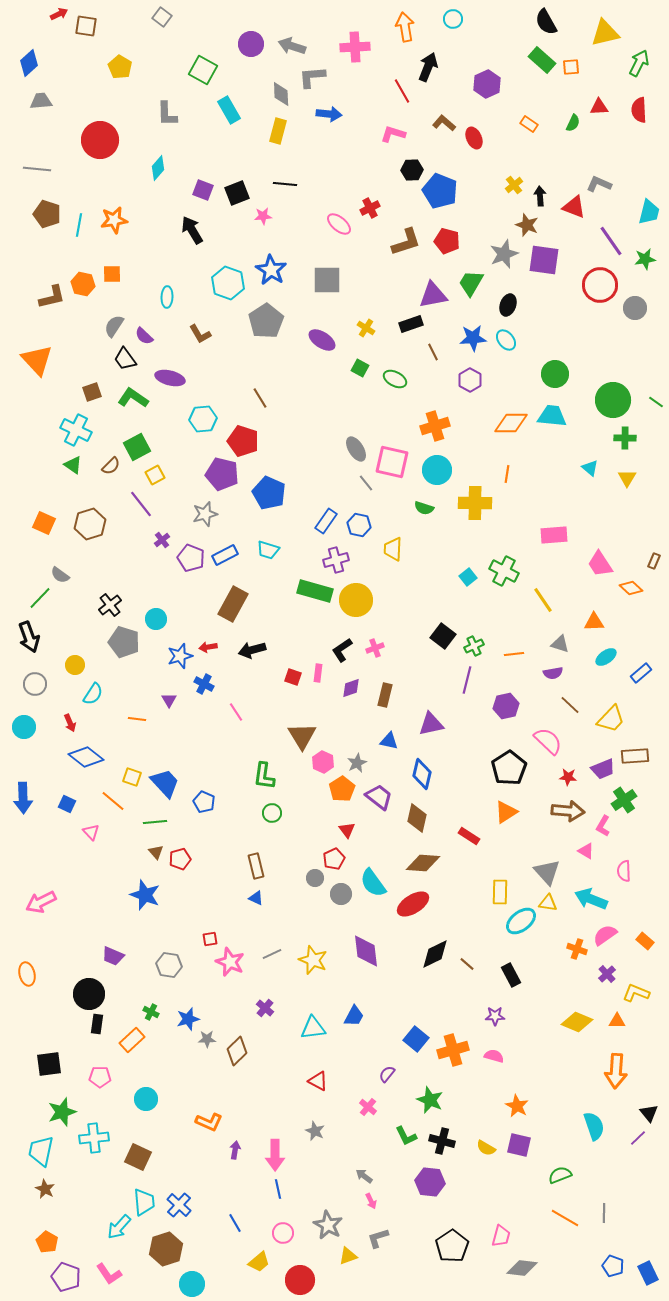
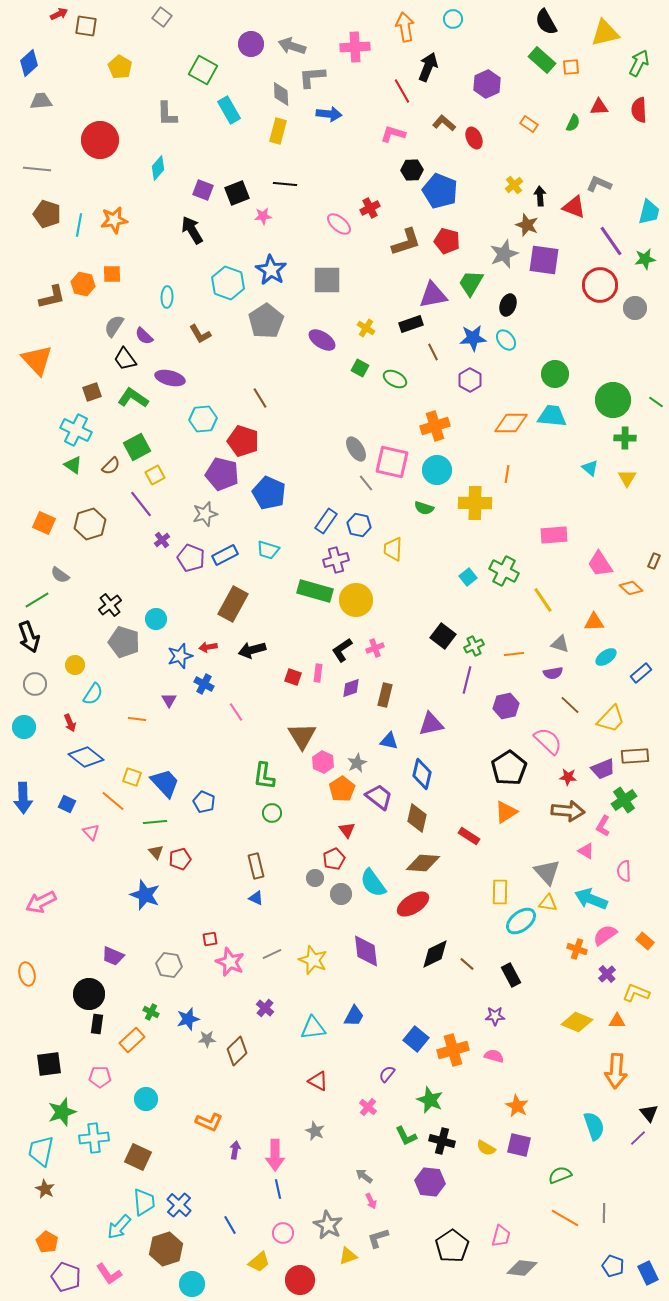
green line at (40, 598): moved 3 px left, 2 px down; rotated 15 degrees clockwise
blue line at (235, 1223): moved 5 px left, 2 px down
